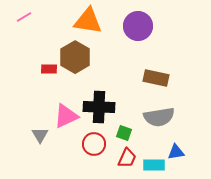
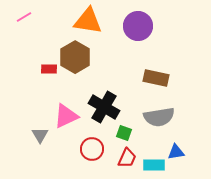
black cross: moved 5 px right; rotated 28 degrees clockwise
red circle: moved 2 px left, 5 px down
